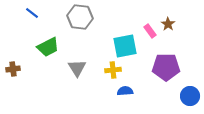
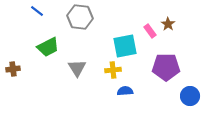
blue line: moved 5 px right, 2 px up
